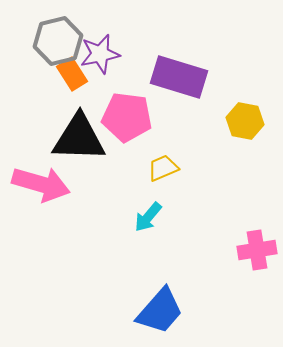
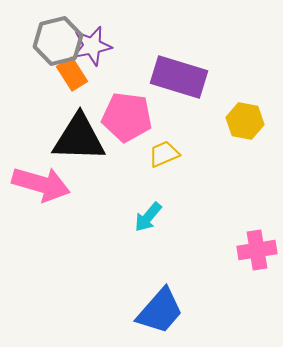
purple star: moved 8 px left, 8 px up
yellow trapezoid: moved 1 px right, 14 px up
